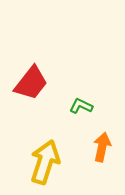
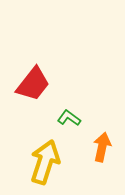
red trapezoid: moved 2 px right, 1 px down
green L-shape: moved 12 px left, 12 px down; rotated 10 degrees clockwise
